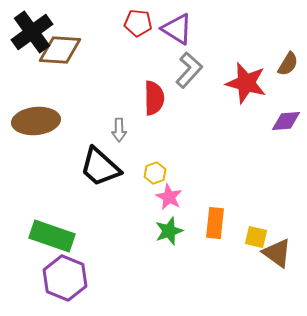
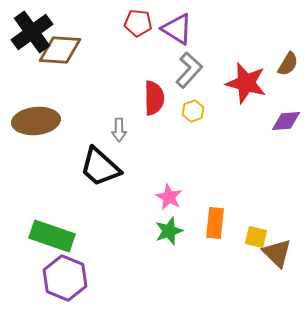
yellow hexagon: moved 38 px right, 62 px up
brown triangle: rotated 8 degrees clockwise
